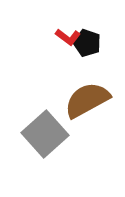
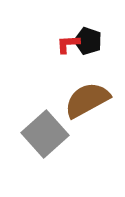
red L-shape: moved 7 px down; rotated 140 degrees clockwise
black pentagon: moved 1 px right, 2 px up
